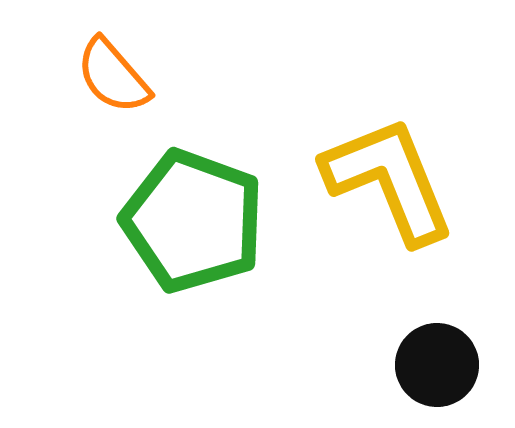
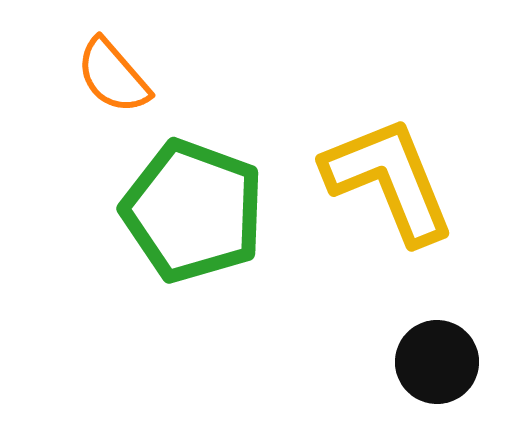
green pentagon: moved 10 px up
black circle: moved 3 px up
